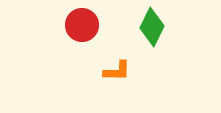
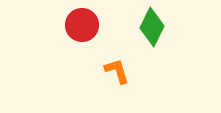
orange L-shape: rotated 108 degrees counterclockwise
